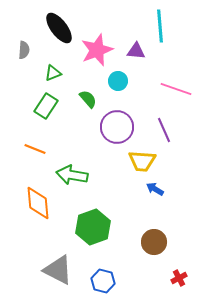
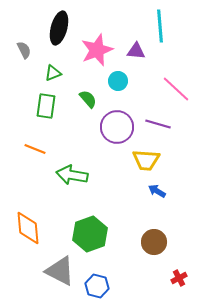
black ellipse: rotated 52 degrees clockwise
gray semicircle: rotated 30 degrees counterclockwise
pink line: rotated 24 degrees clockwise
green rectangle: rotated 25 degrees counterclockwise
purple line: moved 6 px left, 6 px up; rotated 50 degrees counterclockwise
yellow trapezoid: moved 4 px right, 1 px up
blue arrow: moved 2 px right, 2 px down
orange diamond: moved 10 px left, 25 px down
green hexagon: moved 3 px left, 7 px down
gray triangle: moved 2 px right, 1 px down
blue hexagon: moved 6 px left, 5 px down
